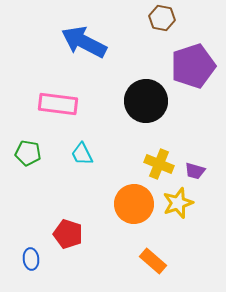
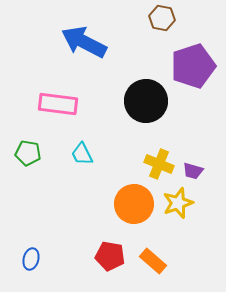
purple trapezoid: moved 2 px left
red pentagon: moved 42 px right, 22 px down; rotated 8 degrees counterclockwise
blue ellipse: rotated 20 degrees clockwise
